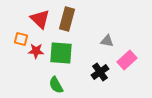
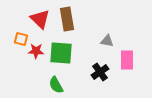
brown rectangle: rotated 25 degrees counterclockwise
pink rectangle: rotated 48 degrees counterclockwise
